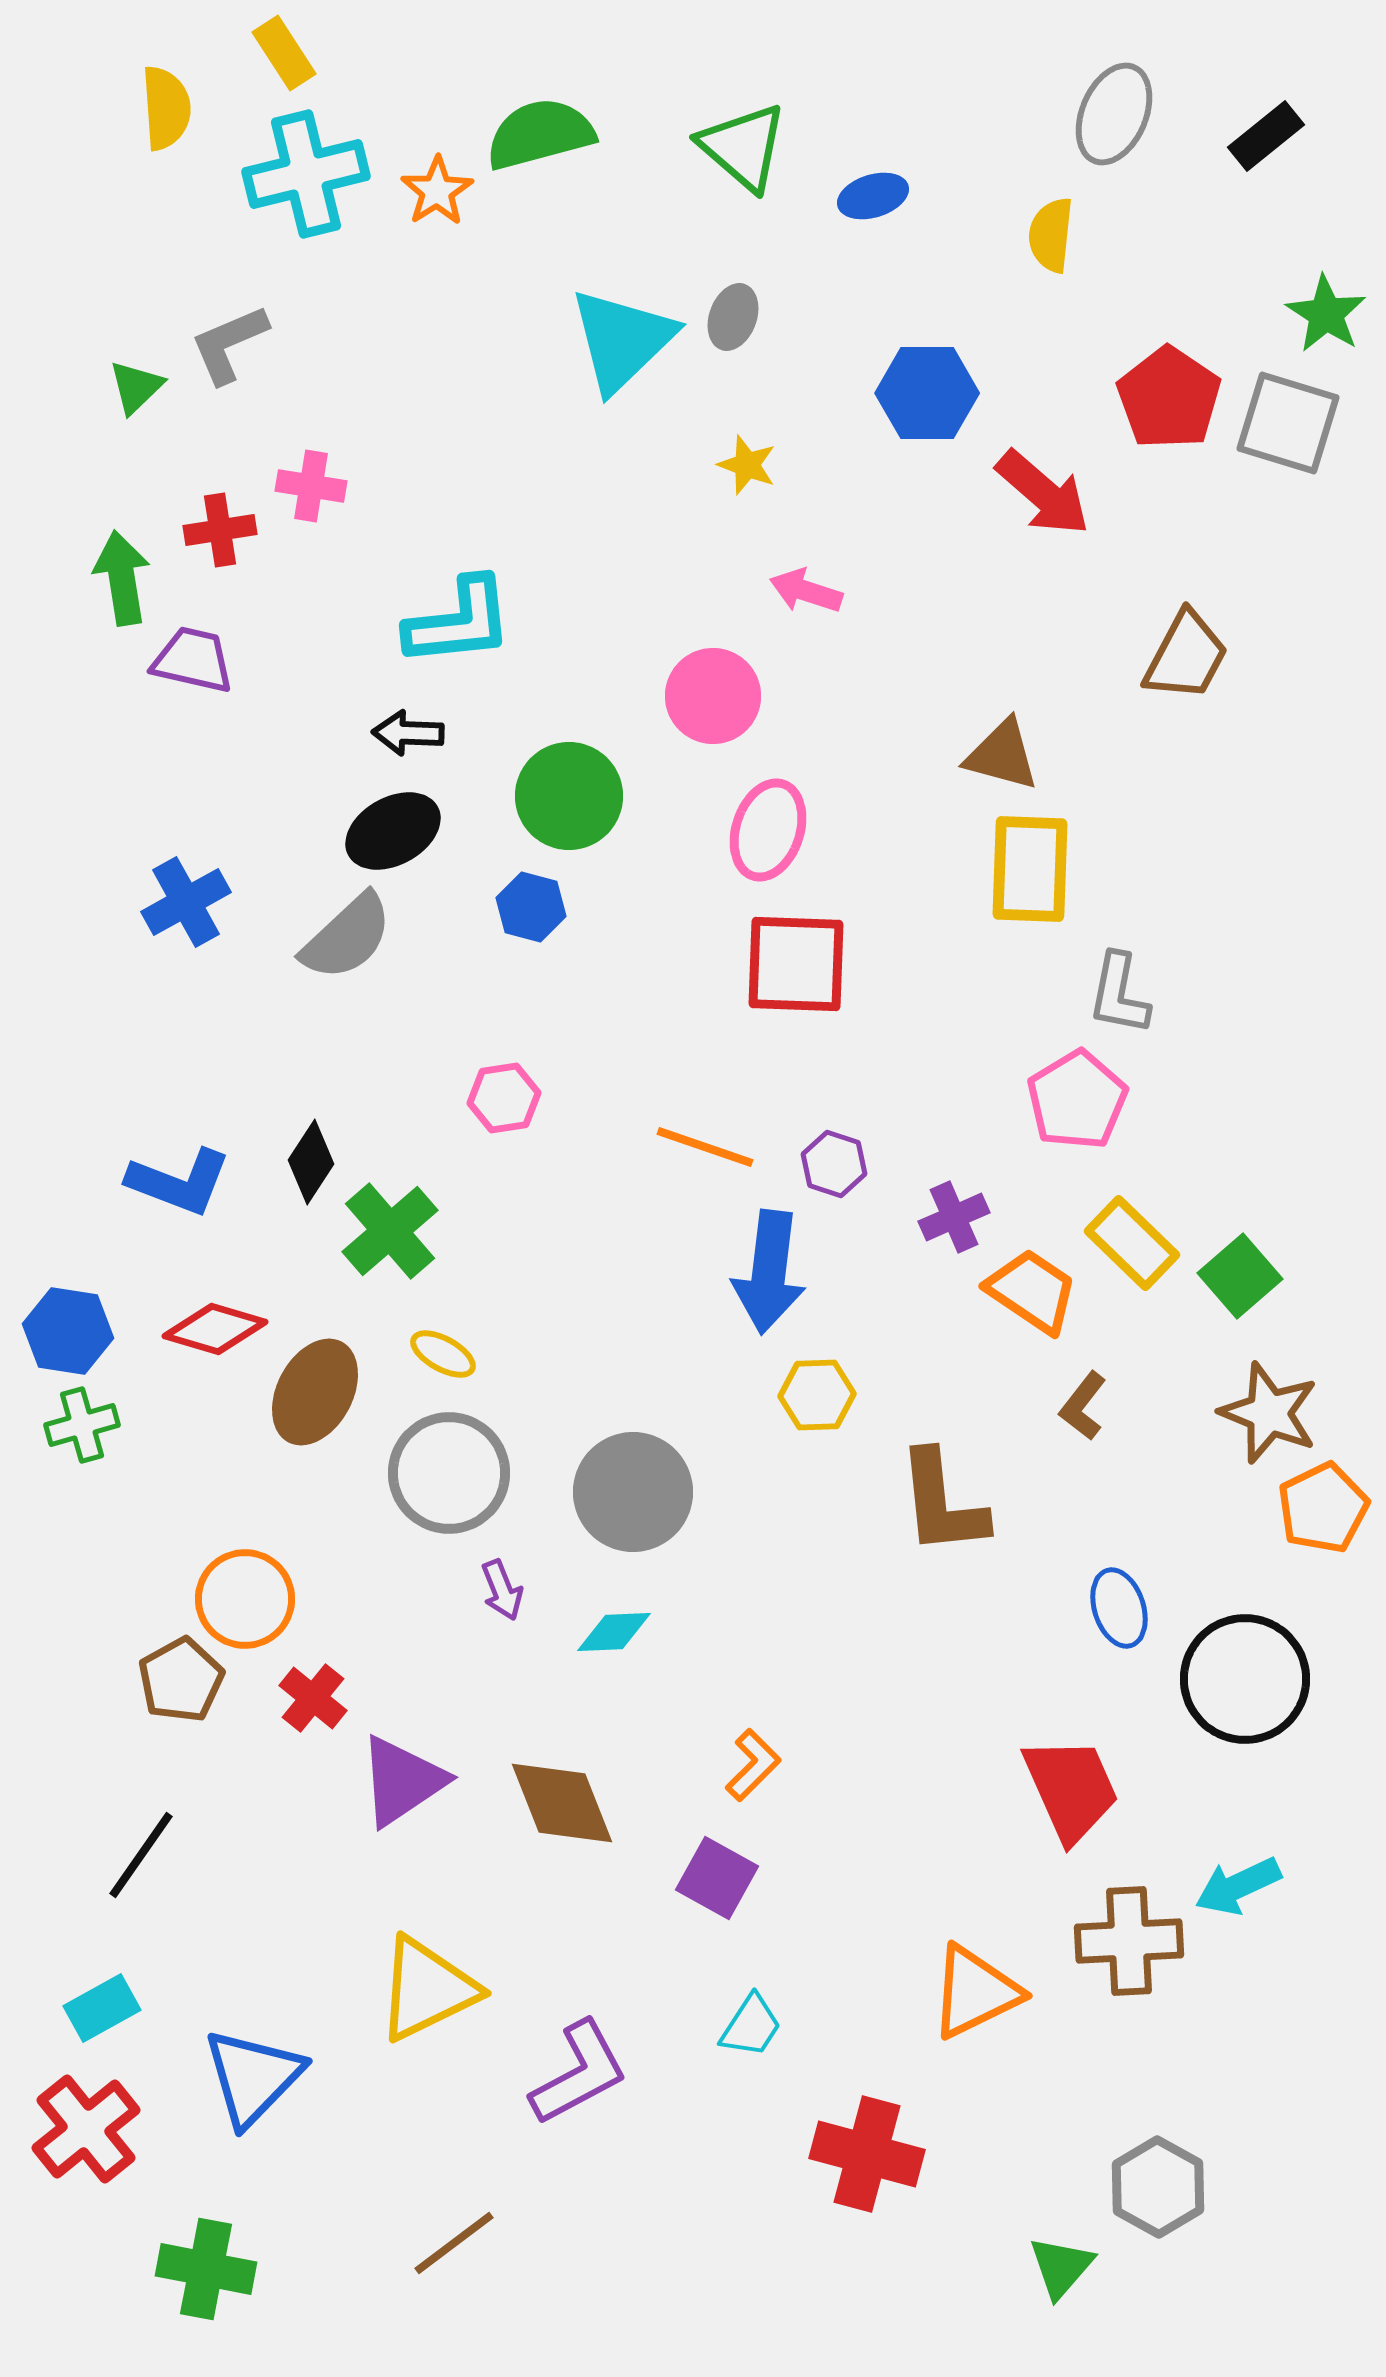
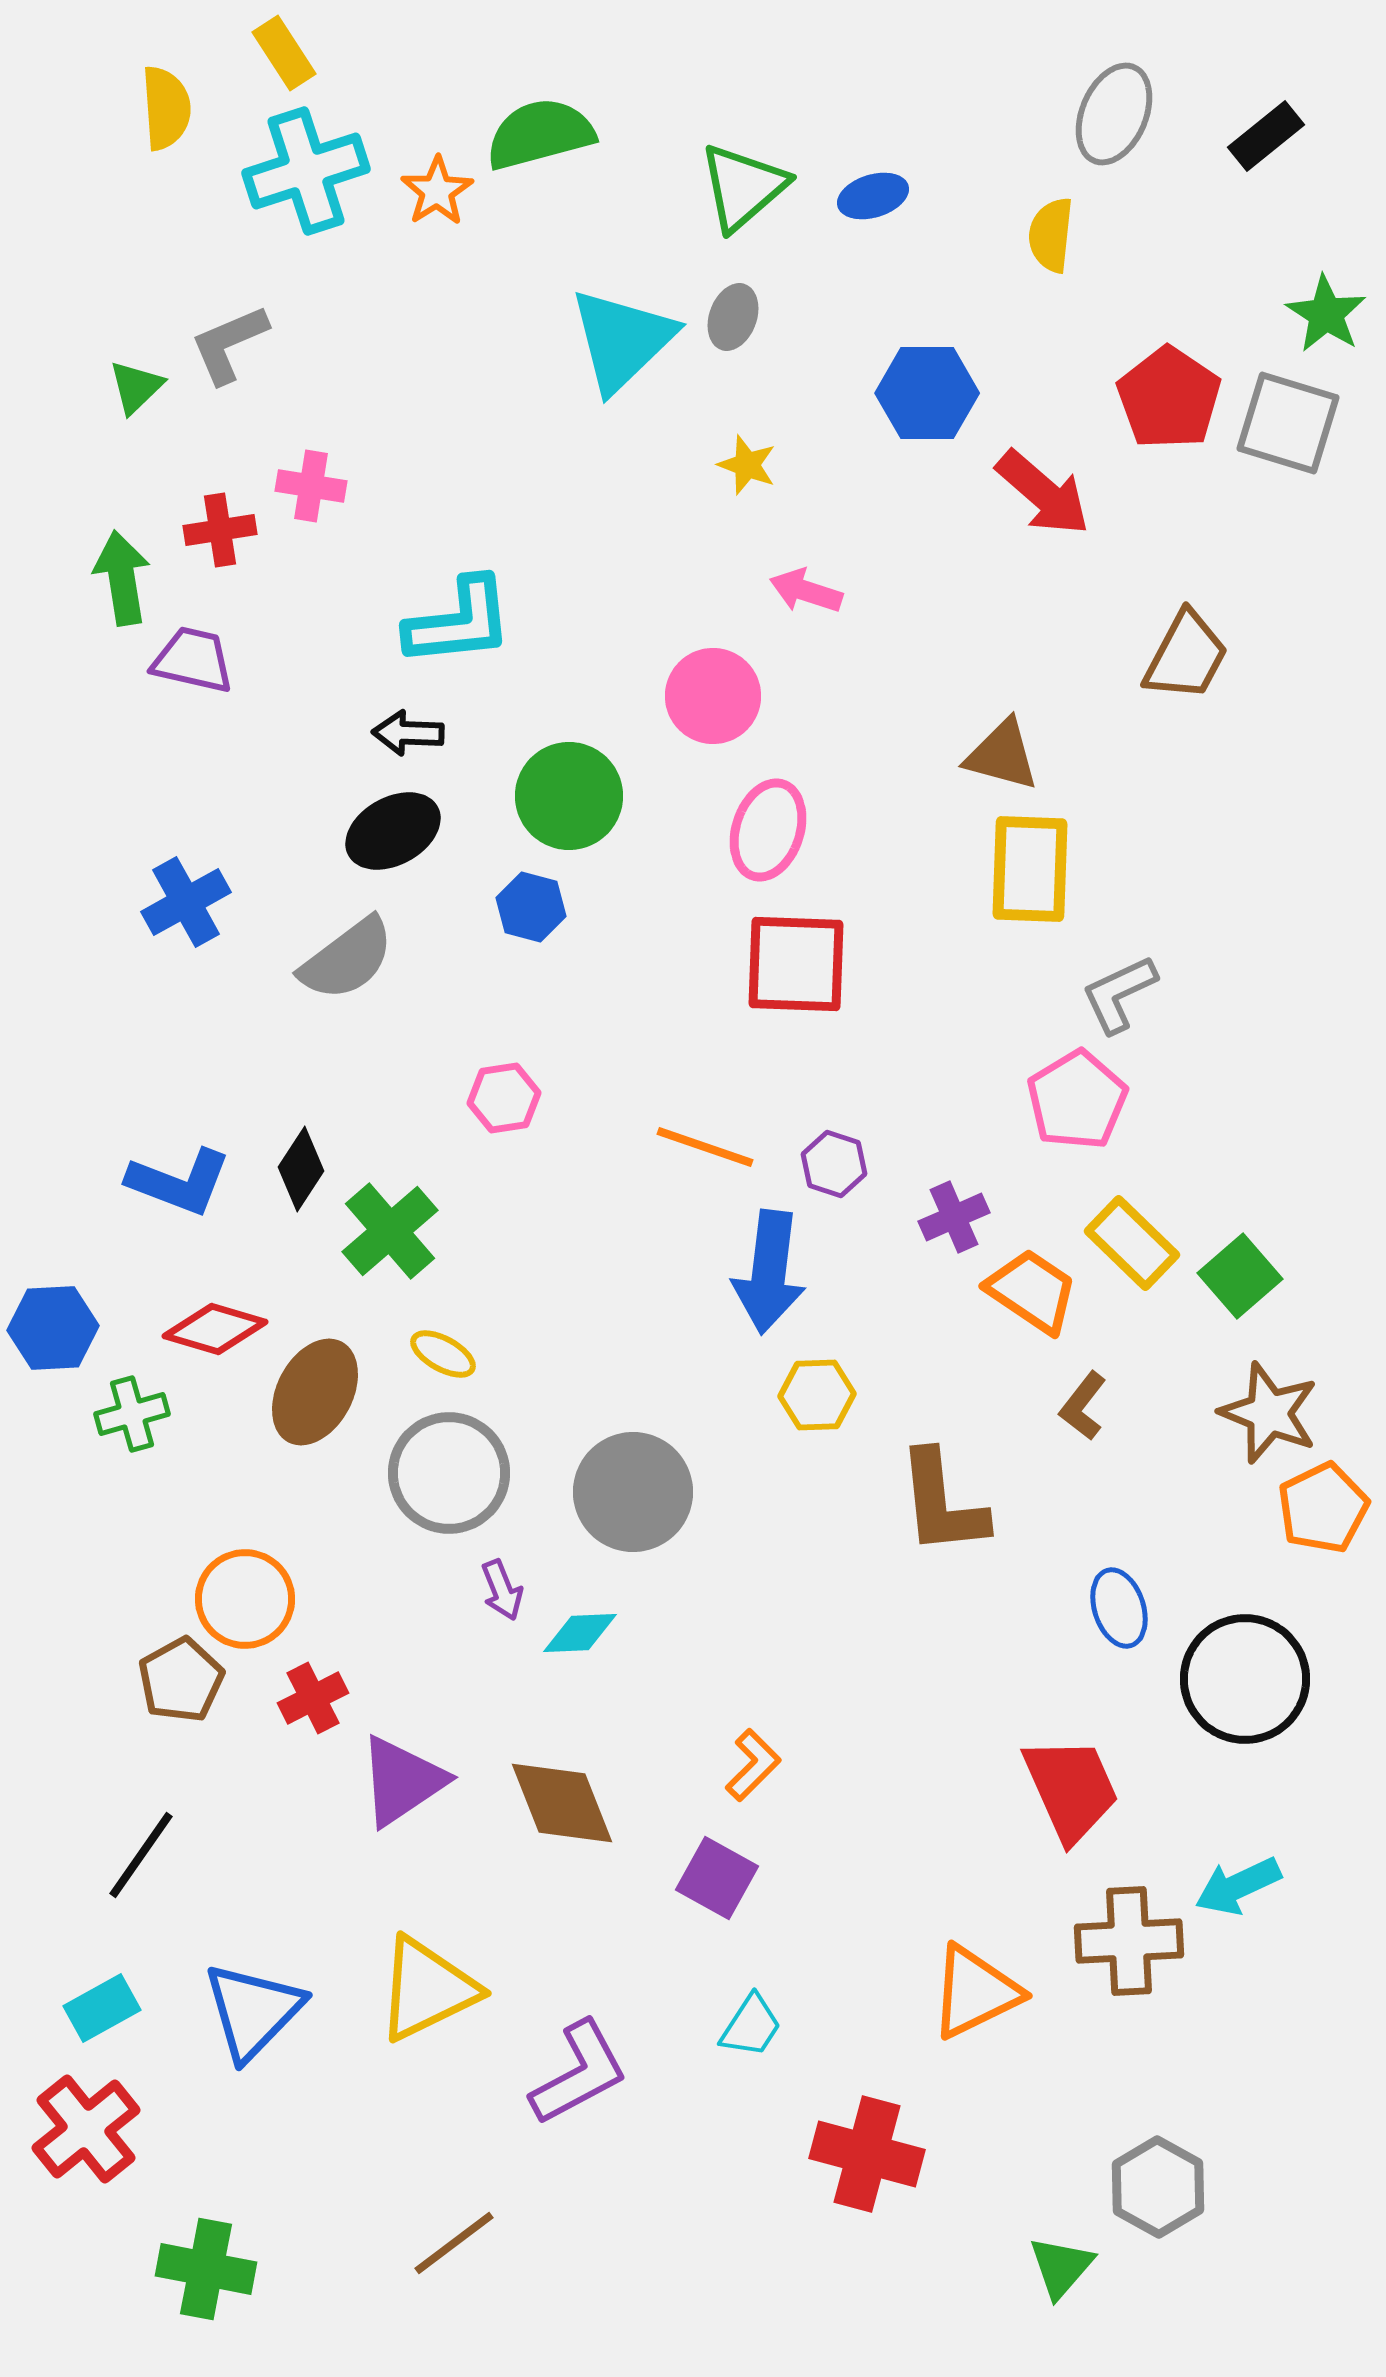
green triangle at (743, 147): moved 40 px down; rotated 38 degrees clockwise
cyan cross at (306, 174): moved 3 px up; rotated 4 degrees counterclockwise
gray semicircle at (347, 937): moved 22 px down; rotated 6 degrees clockwise
gray L-shape at (1119, 994): rotated 54 degrees clockwise
black diamond at (311, 1162): moved 10 px left, 7 px down
blue hexagon at (68, 1331): moved 15 px left, 3 px up; rotated 12 degrees counterclockwise
green cross at (82, 1425): moved 50 px right, 11 px up
cyan diamond at (614, 1632): moved 34 px left, 1 px down
red cross at (313, 1698): rotated 24 degrees clockwise
blue triangle at (253, 2077): moved 66 px up
